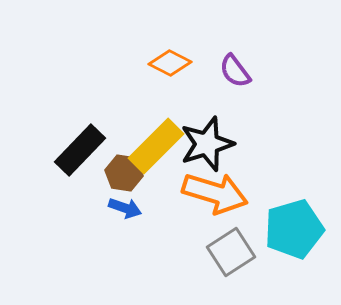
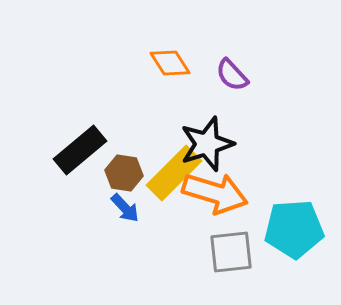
orange diamond: rotated 30 degrees clockwise
purple semicircle: moved 3 px left, 4 px down; rotated 6 degrees counterclockwise
yellow rectangle: moved 18 px right, 27 px down
black rectangle: rotated 6 degrees clockwise
blue arrow: rotated 28 degrees clockwise
cyan pentagon: rotated 12 degrees clockwise
gray square: rotated 27 degrees clockwise
